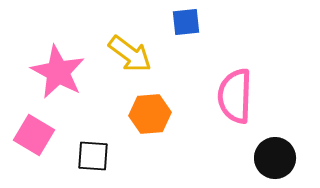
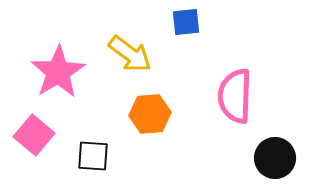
pink star: rotated 12 degrees clockwise
pink square: rotated 9 degrees clockwise
